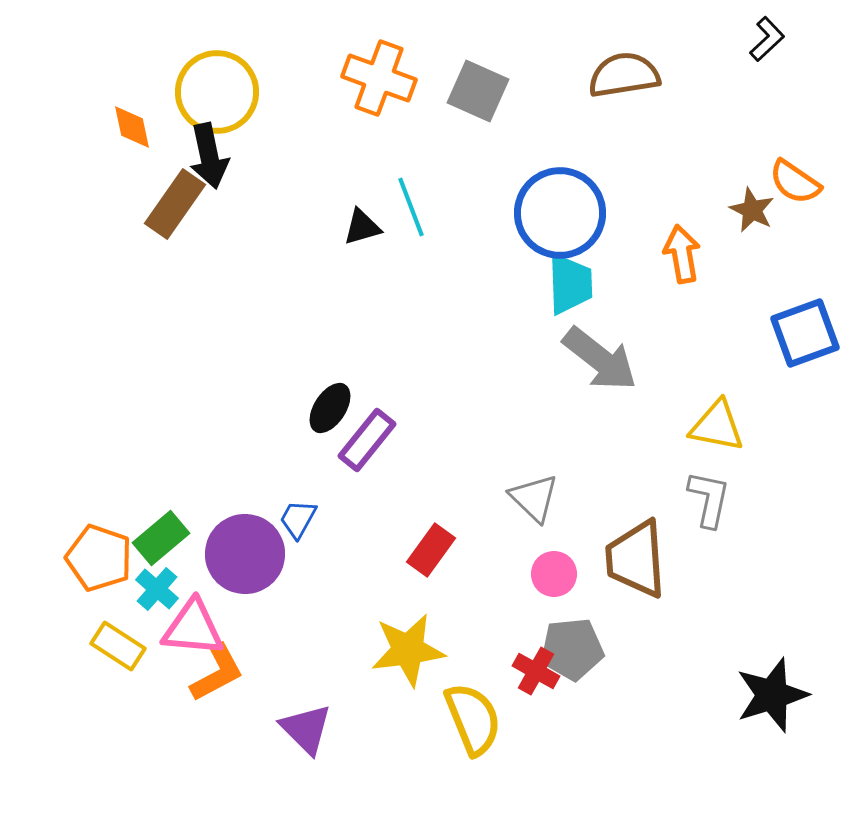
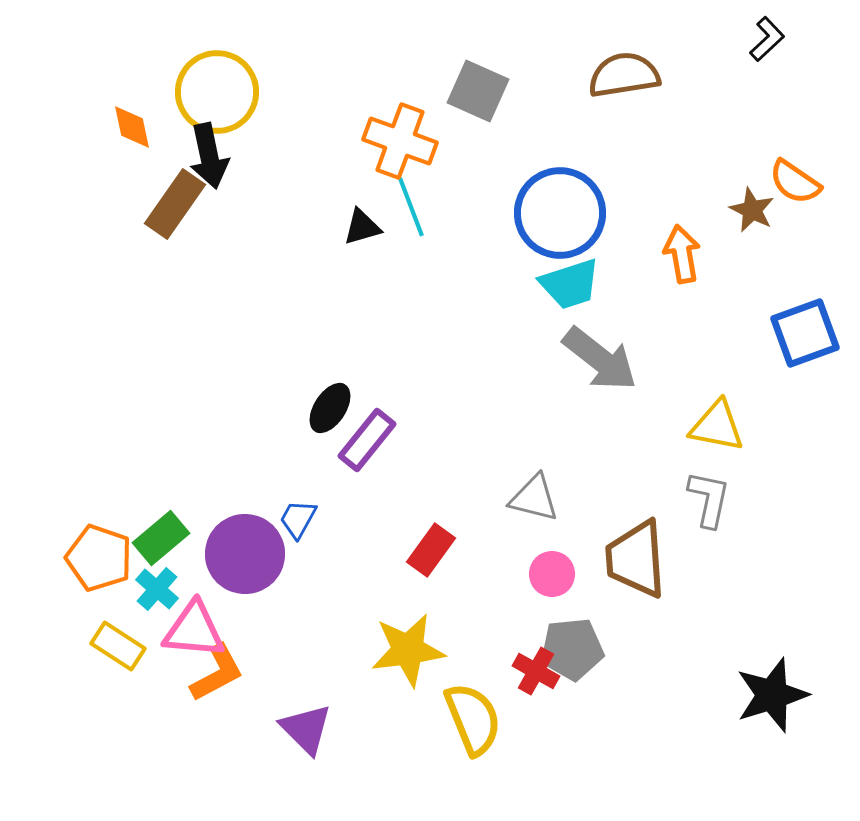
orange cross: moved 21 px right, 63 px down
cyan trapezoid: rotated 74 degrees clockwise
gray triangle: rotated 30 degrees counterclockwise
pink circle: moved 2 px left
pink triangle: moved 1 px right, 2 px down
